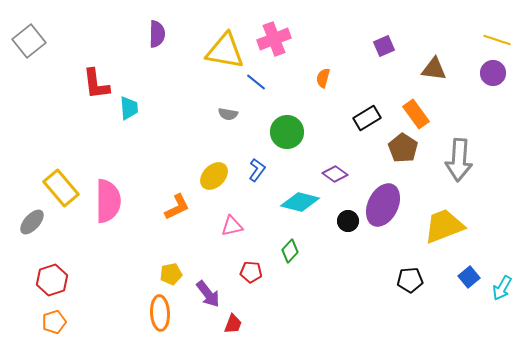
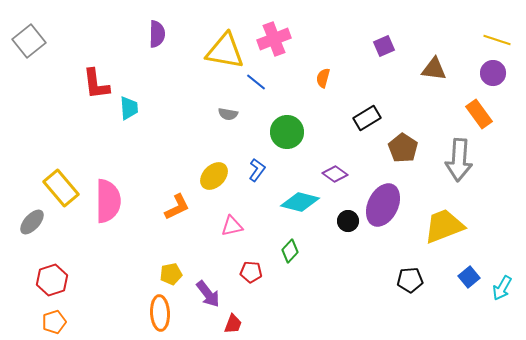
orange rectangle at (416, 114): moved 63 px right
